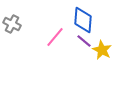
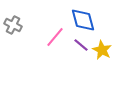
blue diamond: rotated 20 degrees counterclockwise
gray cross: moved 1 px right, 1 px down
purple line: moved 3 px left, 4 px down
